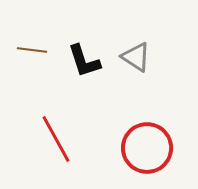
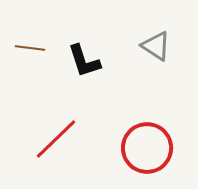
brown line: moved 2 px left, 2 px up
gray triangle: moved 20 px right, 11 px up
red line: rotated 75 degrees clockwise
